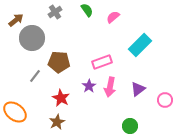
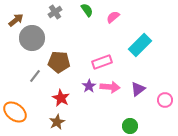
pink arrow: rotated 96 degrees counterclockwise
